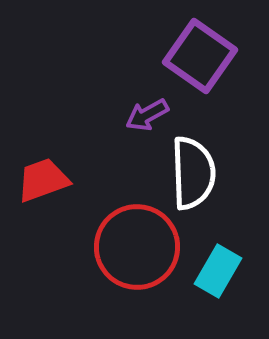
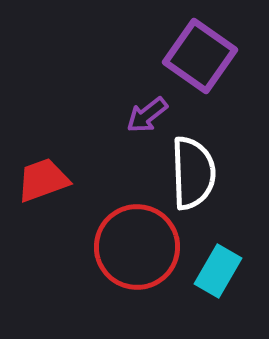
purple arrow: rotated 9 degrees counterclockwise
